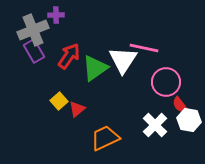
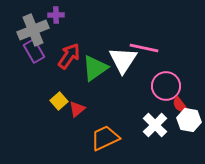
pink circle: moved 4 px down
